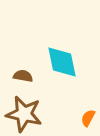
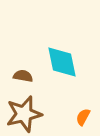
brown star: rotated 27 degrees counterclockwise
orange semicircle: moved 5 px left, 1 px up
